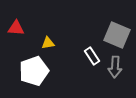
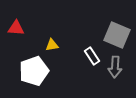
yellow triangle: moved 4 px right, 2 px down
